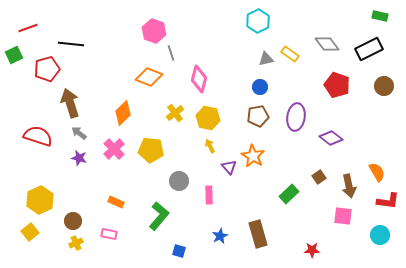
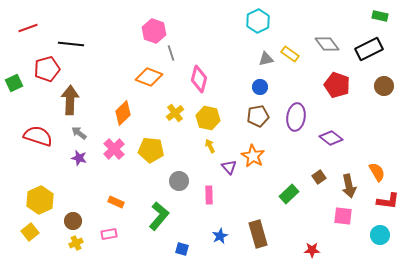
green square at (14, 55): moved 28 px down
brown arrow at (70, 103): moved 3 px up; rotated 20 degrees clockwise
pink rectangle at (109, 234): rotated 21 degrees counterclockwise
blue square at (179, 251): moved 3 px right, 2 px up
